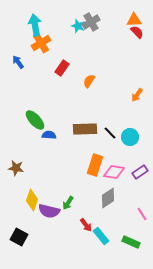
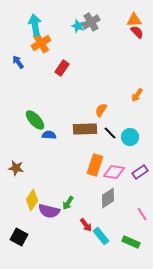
orange semicircle: moved 12 px right, 29 px down
yellow diamond: rotated 15 degrees clockwise
